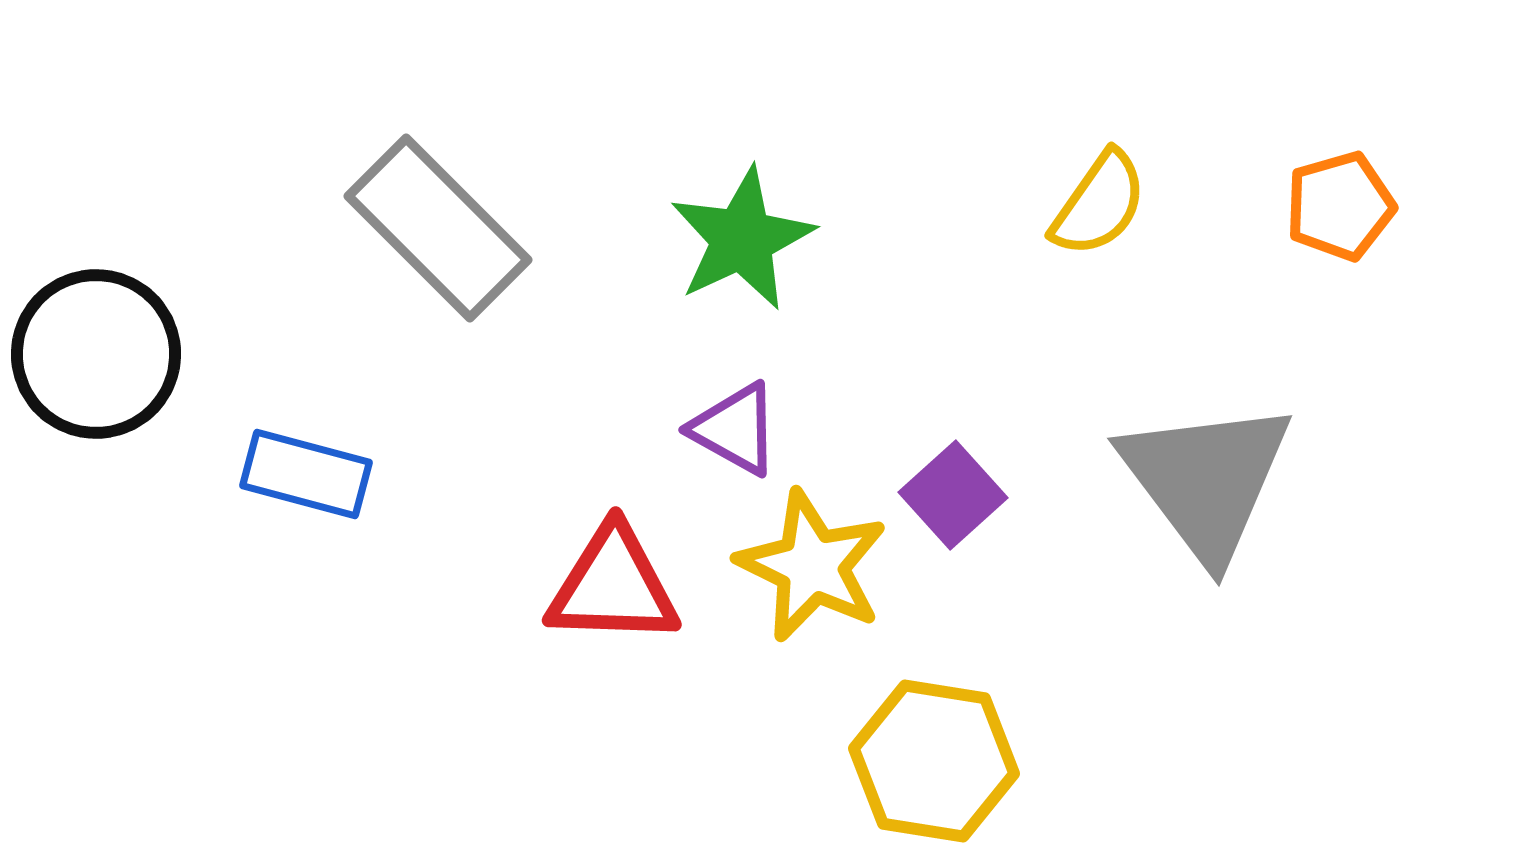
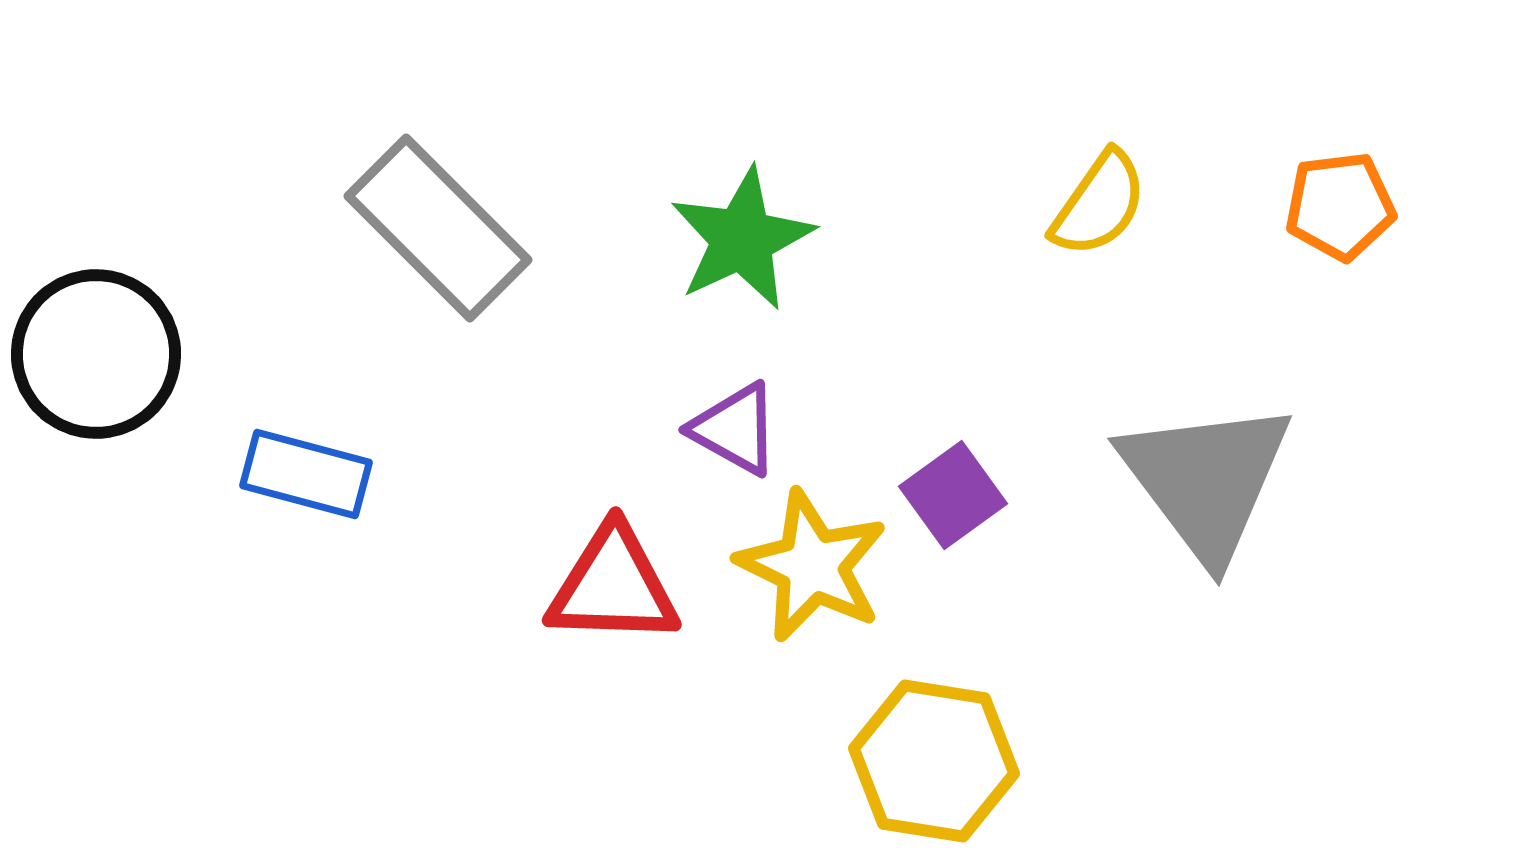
orange pentagon: rotated 9 degrees clockwise
purple square: rotated 6 degrees clockwise
